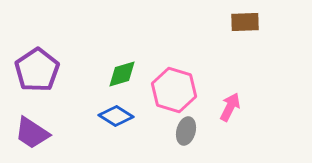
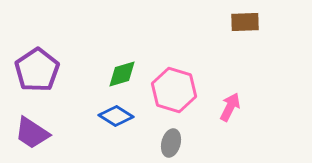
gray ellipse: moved 15 px left, 12 px down
